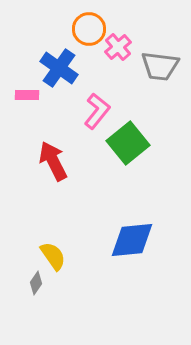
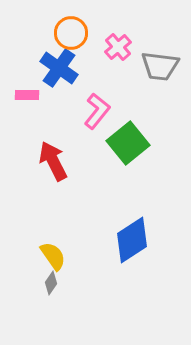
orange circle: moved 18 px left, 4 px down
blue diamond: rotated 27 degrees counterclockwise
gray diamond: moved 15 px right
